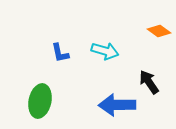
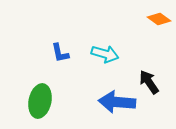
orange diamond: moved 12 px up
cyan arrow: moved 3 px down
blue arrow: moved 3 px up; rotated 6 degrees clockwise
